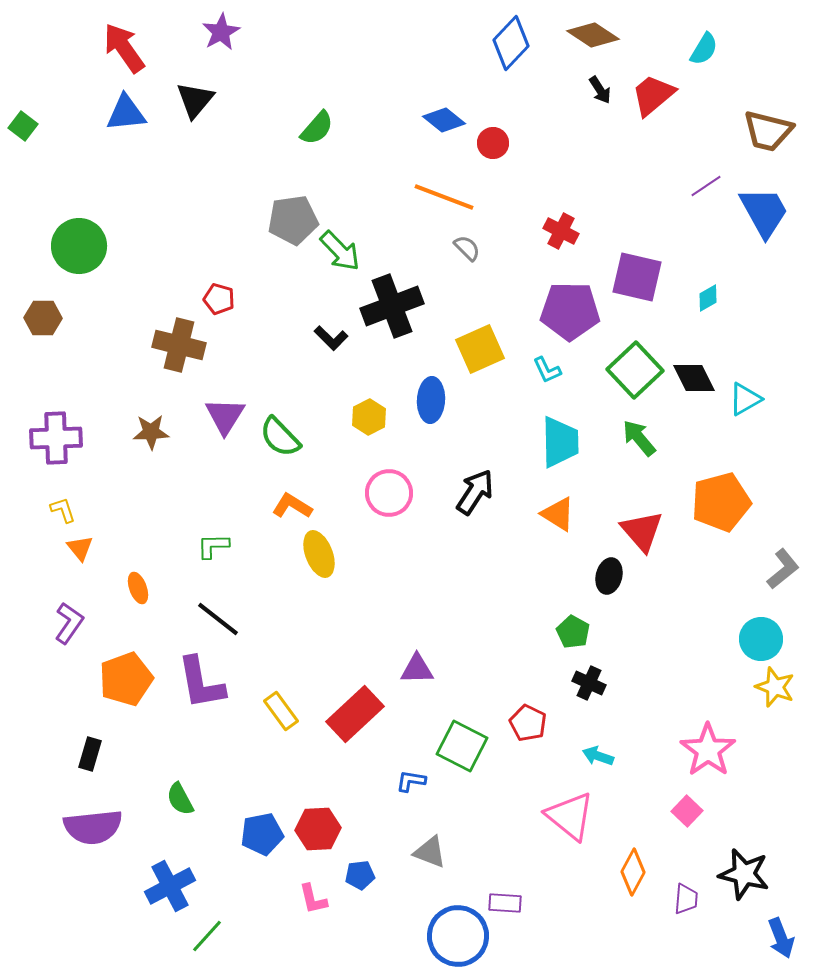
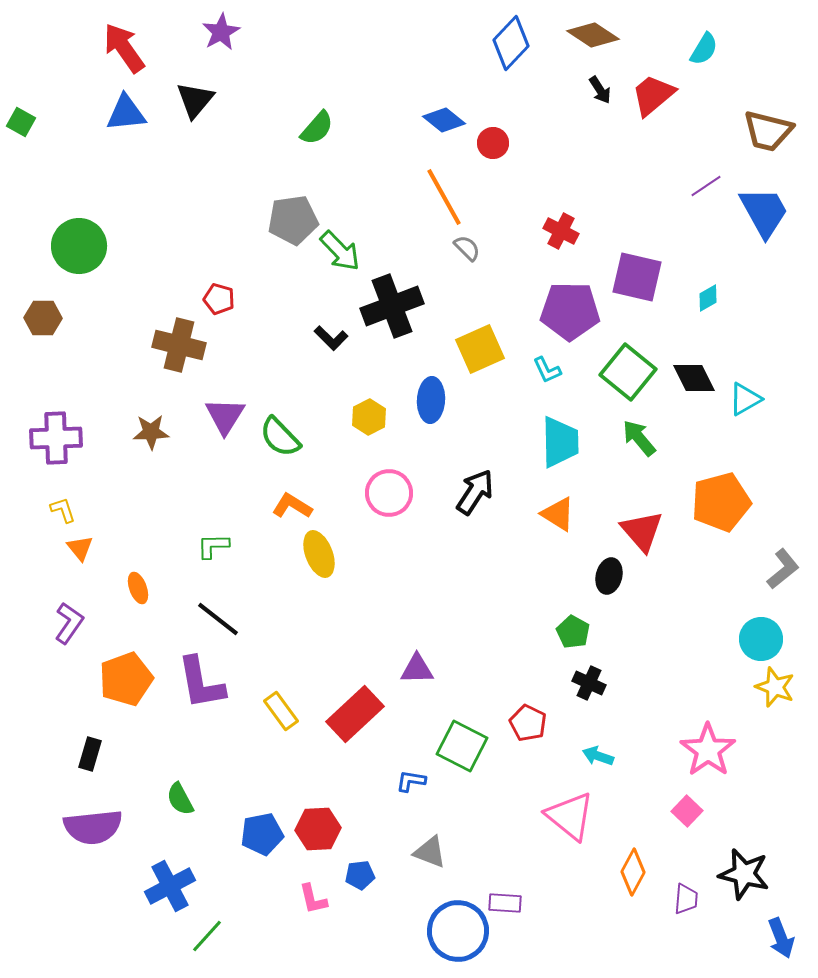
green square at (23, 126): moved 2 px left, 4 px up; rotated 8 degrees counterclockwise
orange line at (444, 197): rotated 40 degrees clockwise
green square at (635, 370): moved 7 px left, 2 px down; rotated 8 degrees counterclockwise
blue circle at (458, 936): moved 5 px up
